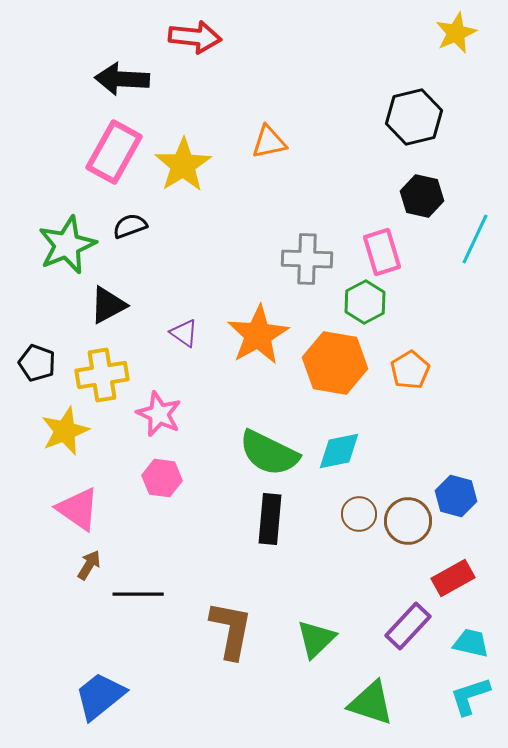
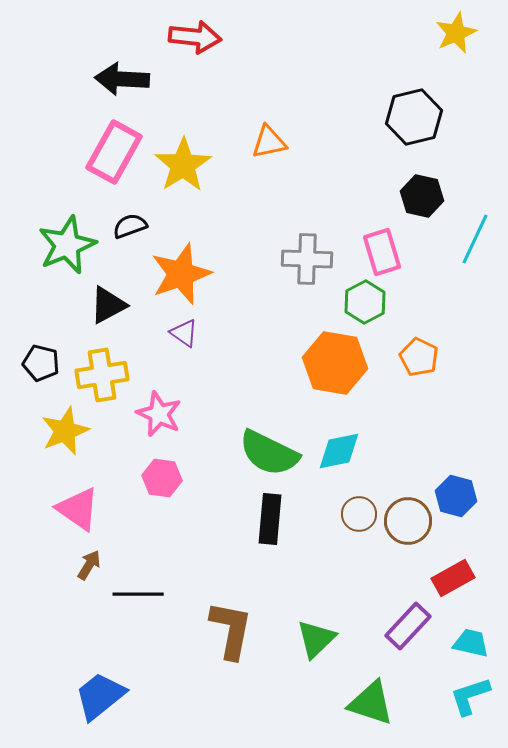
orange star at (258, 335): moved 77 px left, 61 px up; rotated 10 degrees clockwise
black pentagon at (37, 363): moved 4 px right; rotated 6 degrees counterclockwise
orange pentagon at (410, 370): moved 9 px right, 13 px up; rotated 15 degrees counterclockwise
